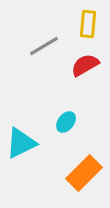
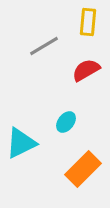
yellow rectangle: moved 2 px up
red semicircle: moved 1 px right, 5 px down
orange rectangle: moved 1 px left, 4 px up
